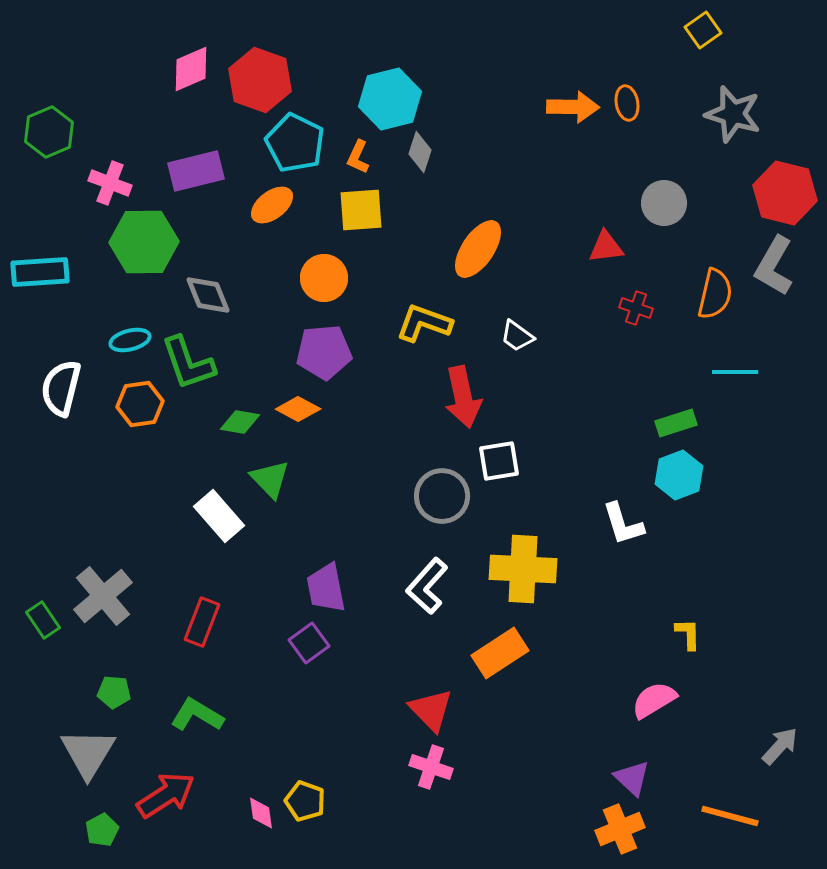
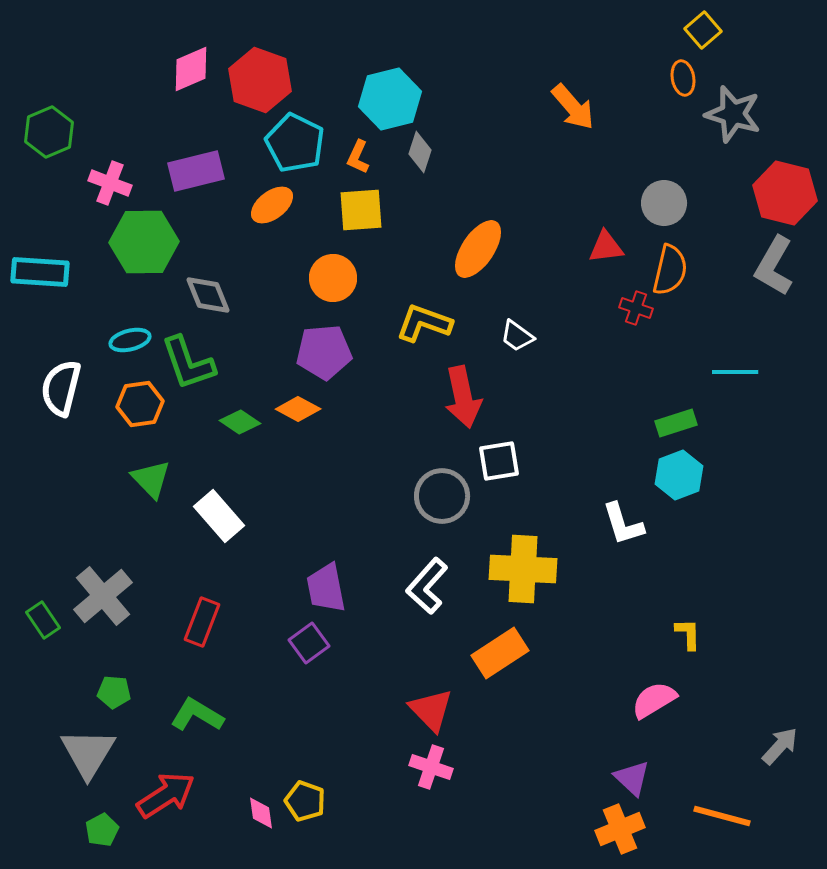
yellow square at (703, 30): rotated 6 degrees counterclockwise
orange ellipse at (627, 103): moved 56 px right, 25 px up
orange arrow at (573, 107): rotated 48 degrees clockwise
cyan rectangle at (40, 272): rotated 8 degrees clockwise
orange circle at (324, 278): moved 9 px right
orange semicircle at (715, 294): moved 45 px left, 24 px up
green diamond at (240, 422): rotated 24 degrees clockwise
green triangle at (270, 479): moved 119 px left
orange line at (730, 816): moved 8 px left
